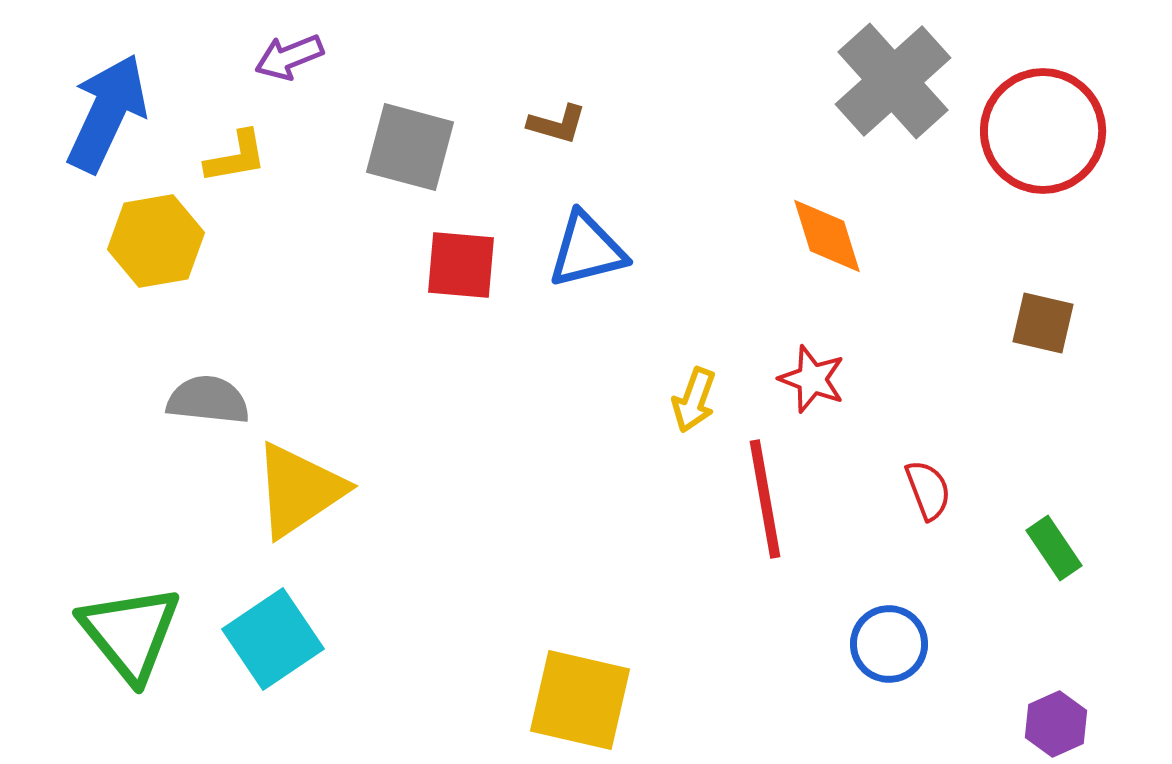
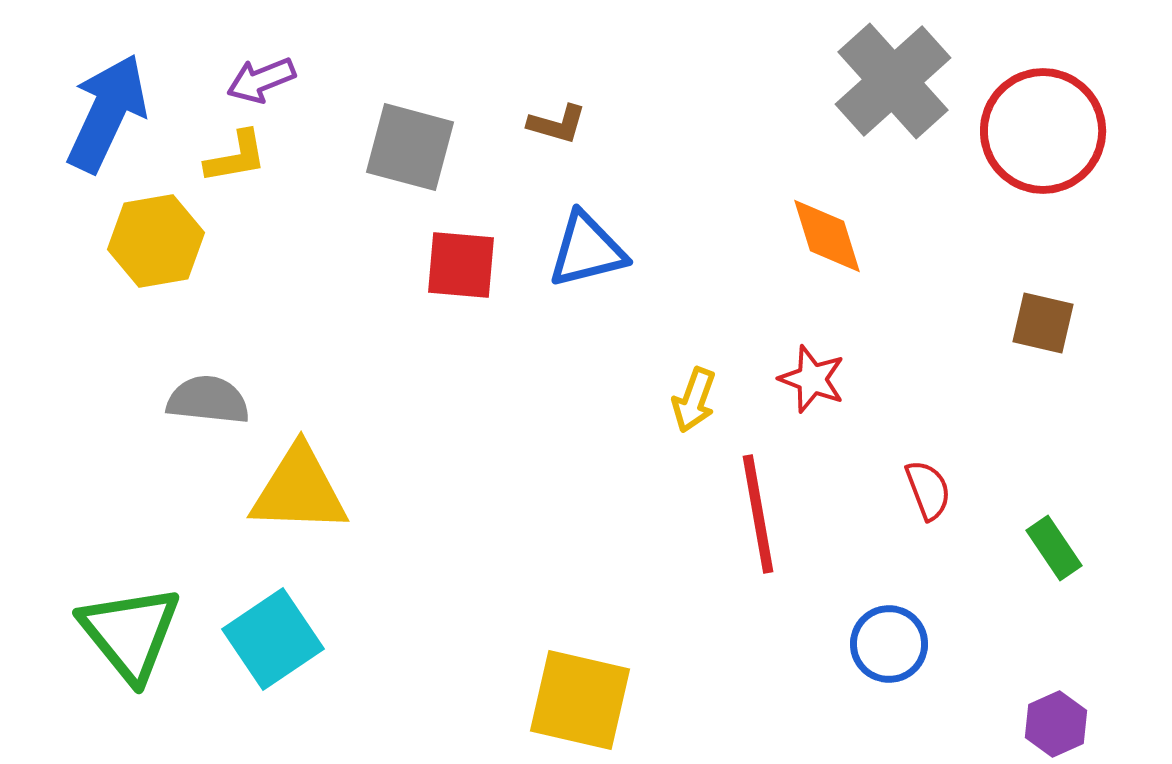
purple arrow: moved 28 px left, 23 px down
yellow triangle: rotated 36 degrees clockwise
red line: moved 7 px left, 15 px down
